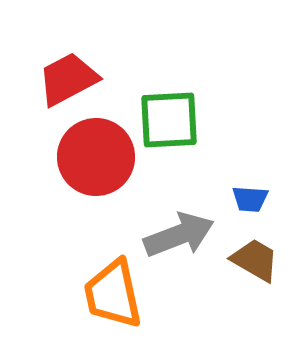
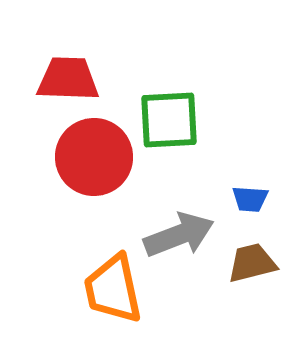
red trapezoid: rotated 30 degrees clockwise
red circle: moved 2 px left
brown trapezoid: moved 3 px left, 3 px down; rotated 44 degrees counterclockwise
orange trapezoid: moved 5 px up
